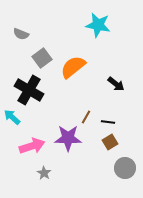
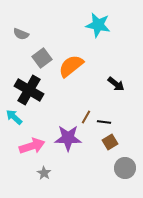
orange semicircle: moved 2 px left, 1 px up
cyan arrow: moved 2 px right
black line: moved 4 px left
